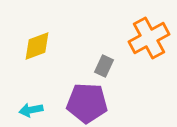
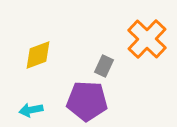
orange cross: moved 2 px left, 1 px down; rotated 18 degrees counterclockwise
yellow diamond: moved 1 px right, 9 px down
purple pentagon: moved 2 px up
